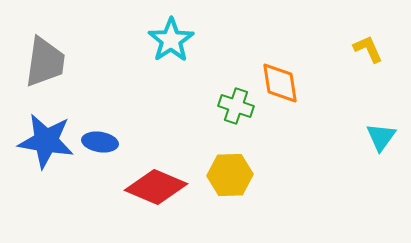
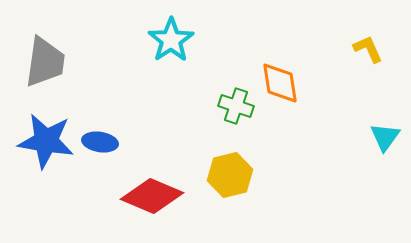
cyan triangle: moved 4 px right
yellow hexagon: rotated 12 degrees counterclockwise
red diamond: moved 4 px left, 9 px down
